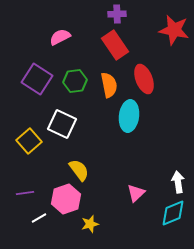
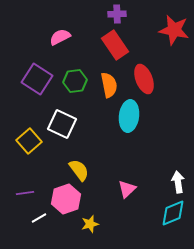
pink triangle: moved 9 px left, 4 px up
